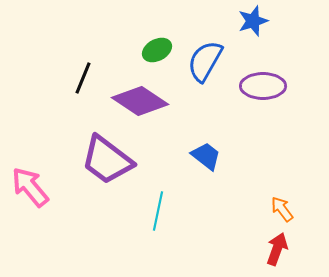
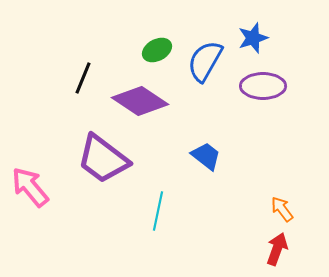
blue star: moved 17 px down
purple trapezoid: moved 4 px left, 1 px up
